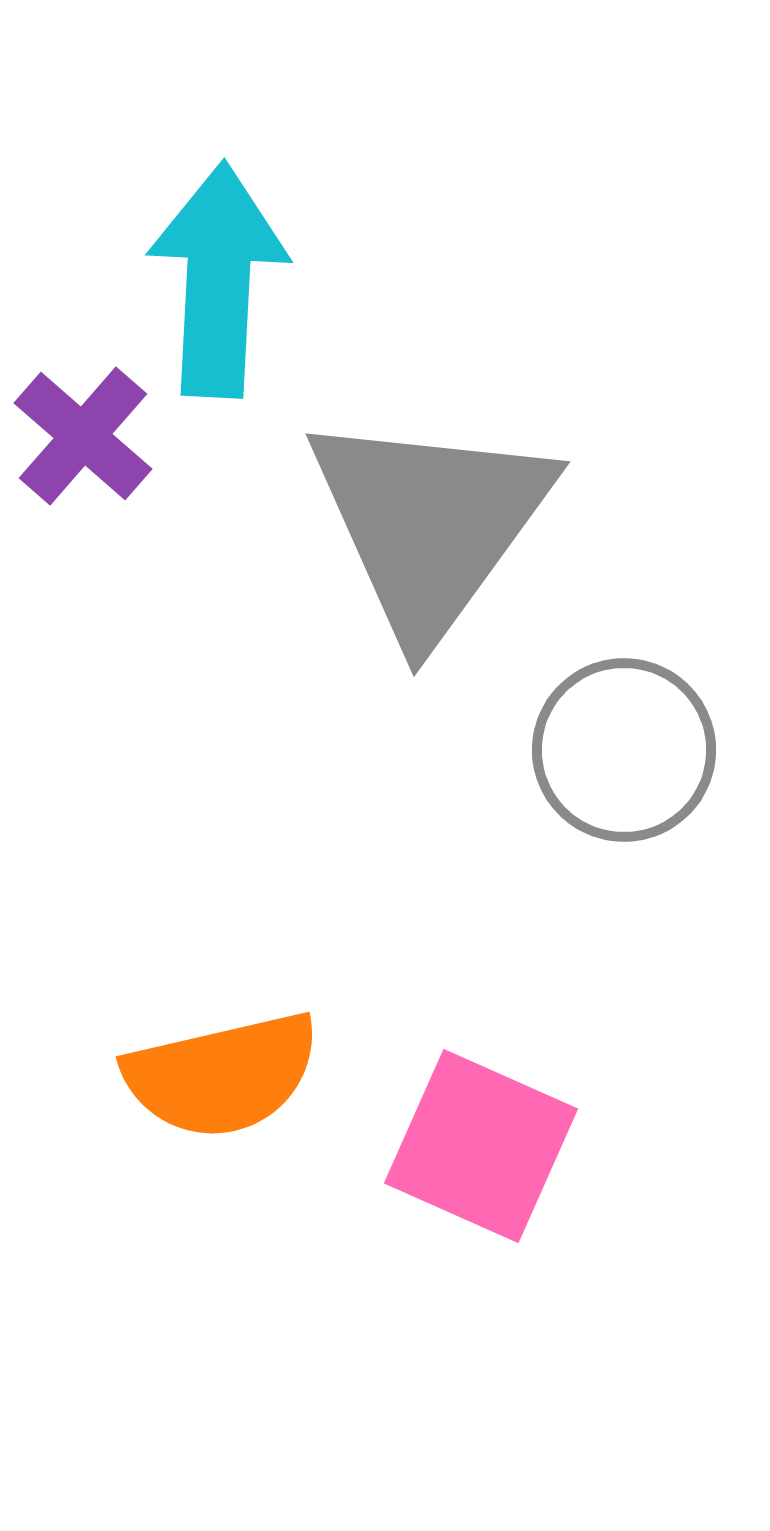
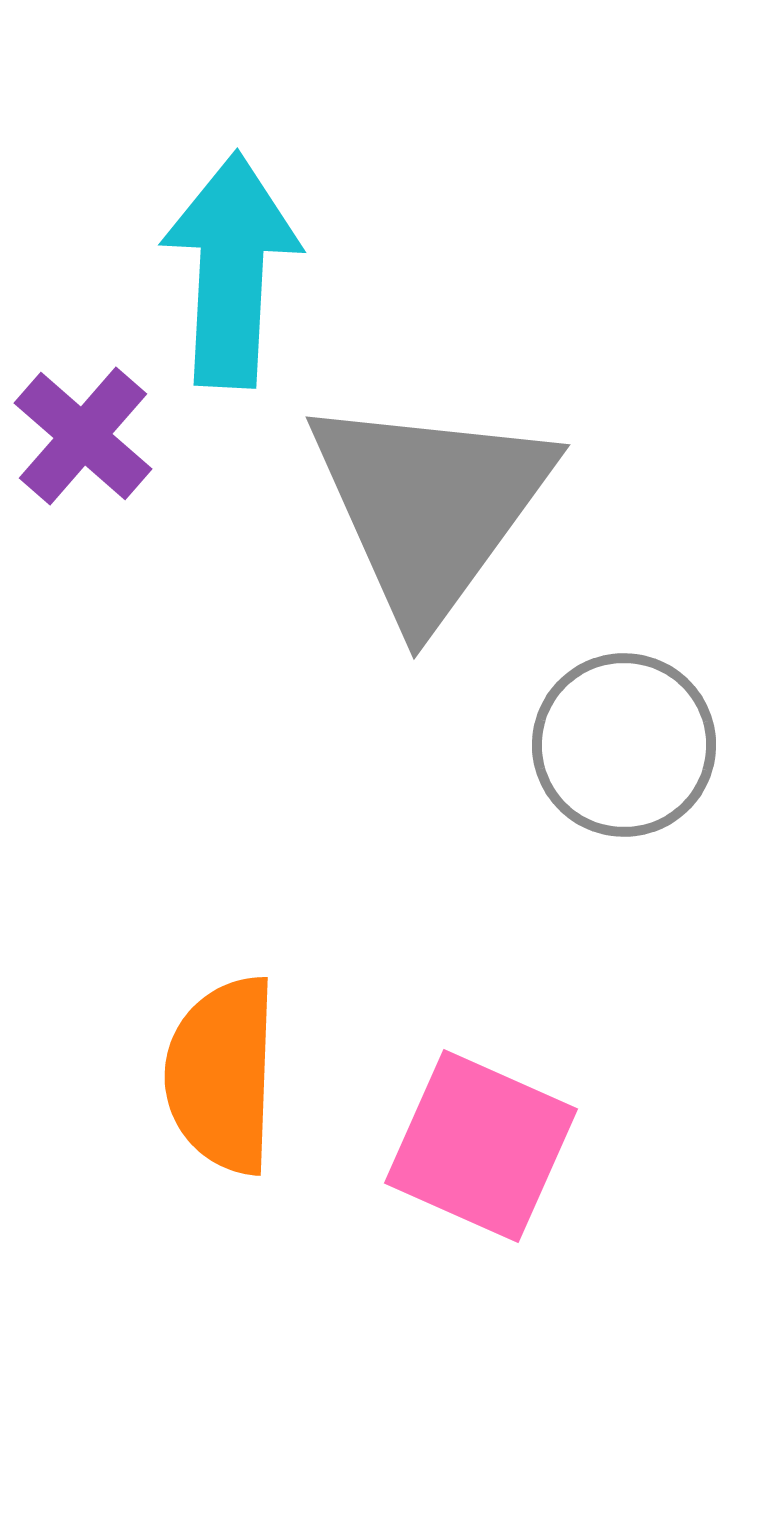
cyan arrow: moved 13 px right, 10 px up
gray triangle: moved 17 px up
gray circle: moved 5 px up
orange semicircle: rotated 105 degrees clockwise
